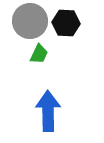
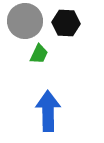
gray circle: moved 5 px left
